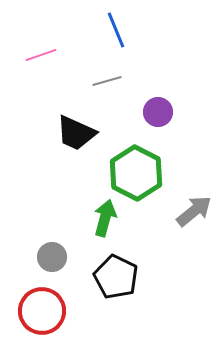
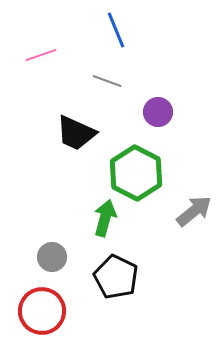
gray line: rotated 36 degrees clockwise
